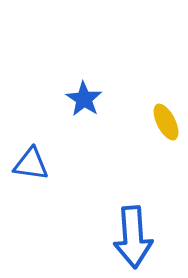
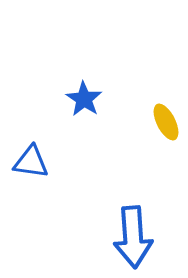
blue triangle: moved 2 px up
